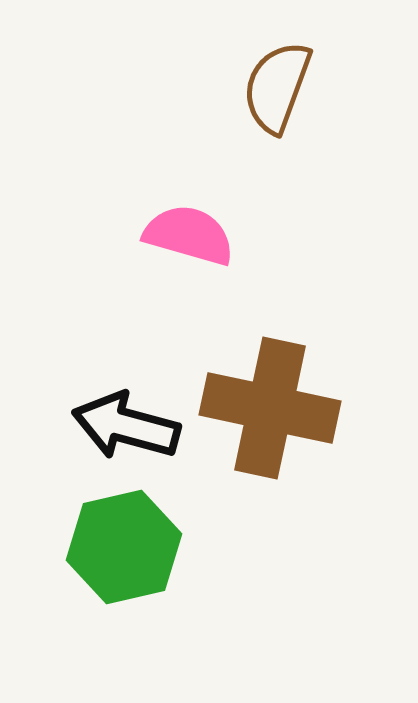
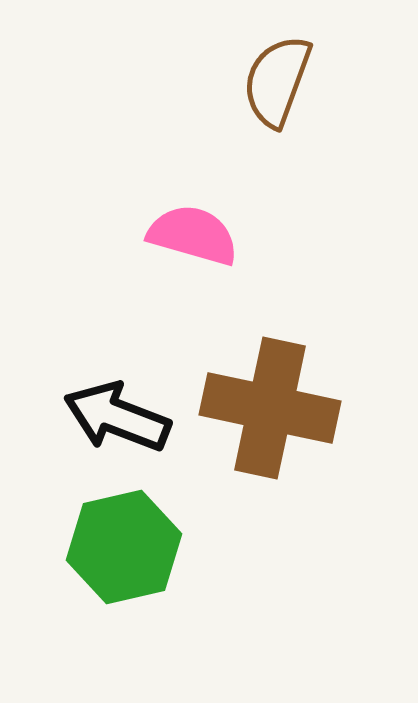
brown semicircle: moved 6 px up
pink semicircle: moved 4 px right
black arrow: moved 9 px left, 9 px up; rotated 6 degrees clockwise
